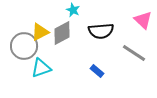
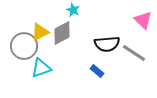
black semicircle: moved 6 px right, 13 px down
